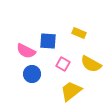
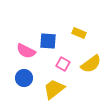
yellow semicircle: rotated 65 degrees counterclockwise
blue circle: moved 8 px left, 4 px down
yellow trapezoid: moved 17 px left, 2 px up
